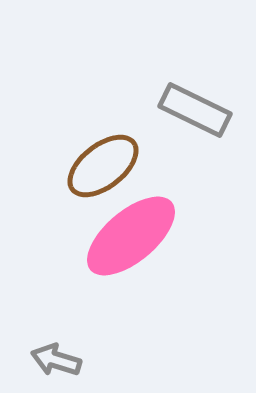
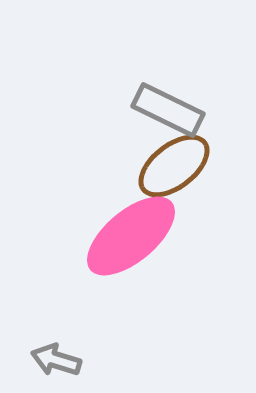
gray rectangle: moved 27 px left
brown ellipse: moved 71 px right
